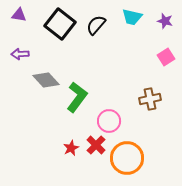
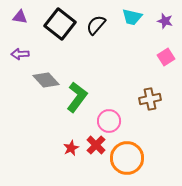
purple triangle: moved 1 px right, 2 px down
